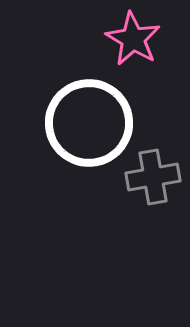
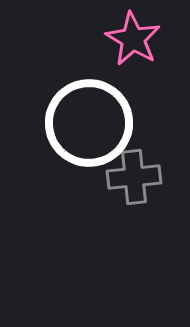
gray cross: moved 19 px left; rotated 4 degrees clockwise
